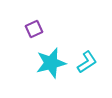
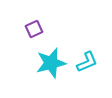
cyan L-shape: rotated 10 degrees clockwise
